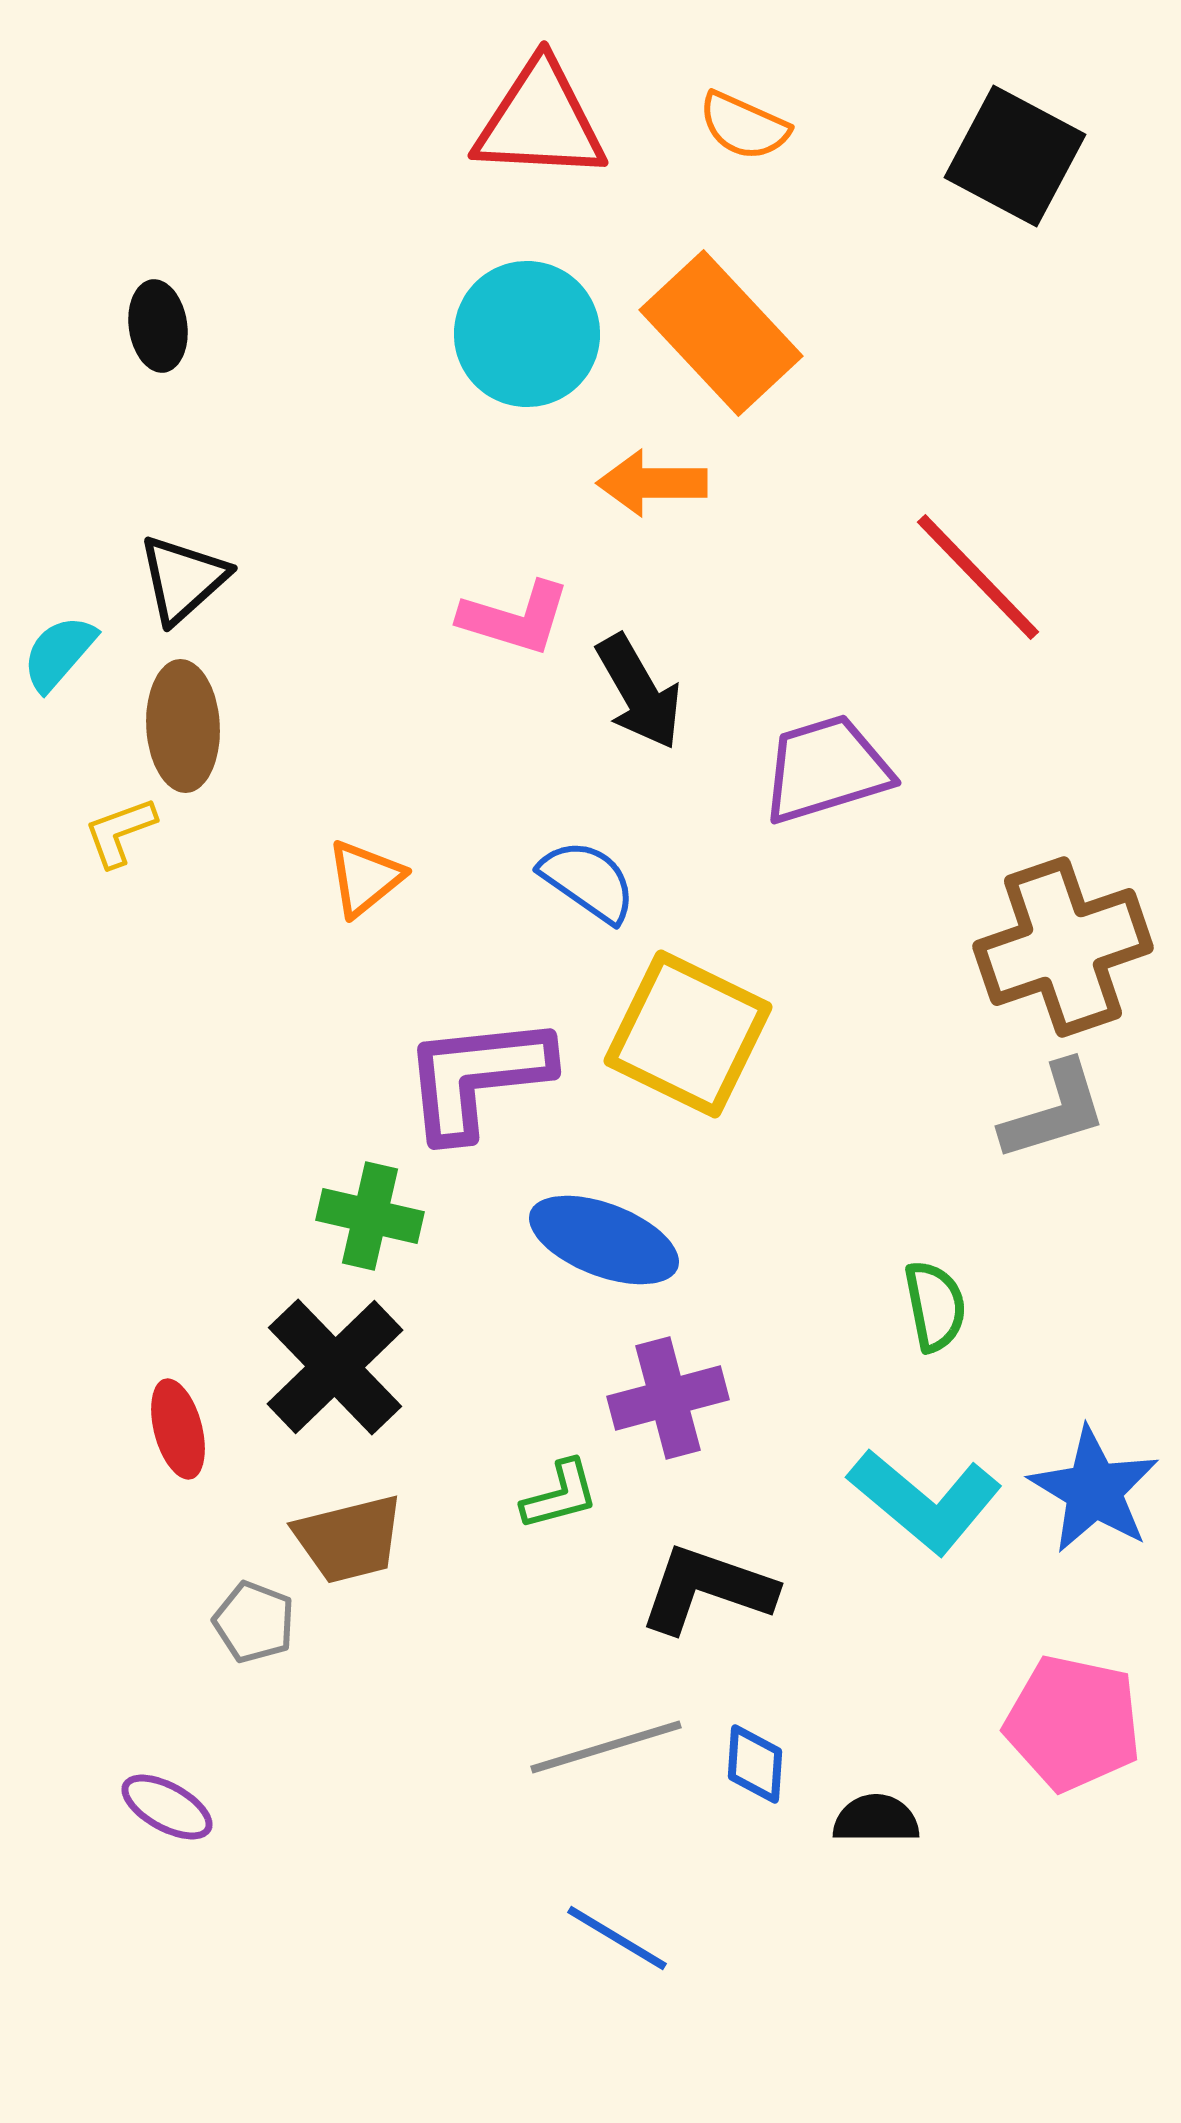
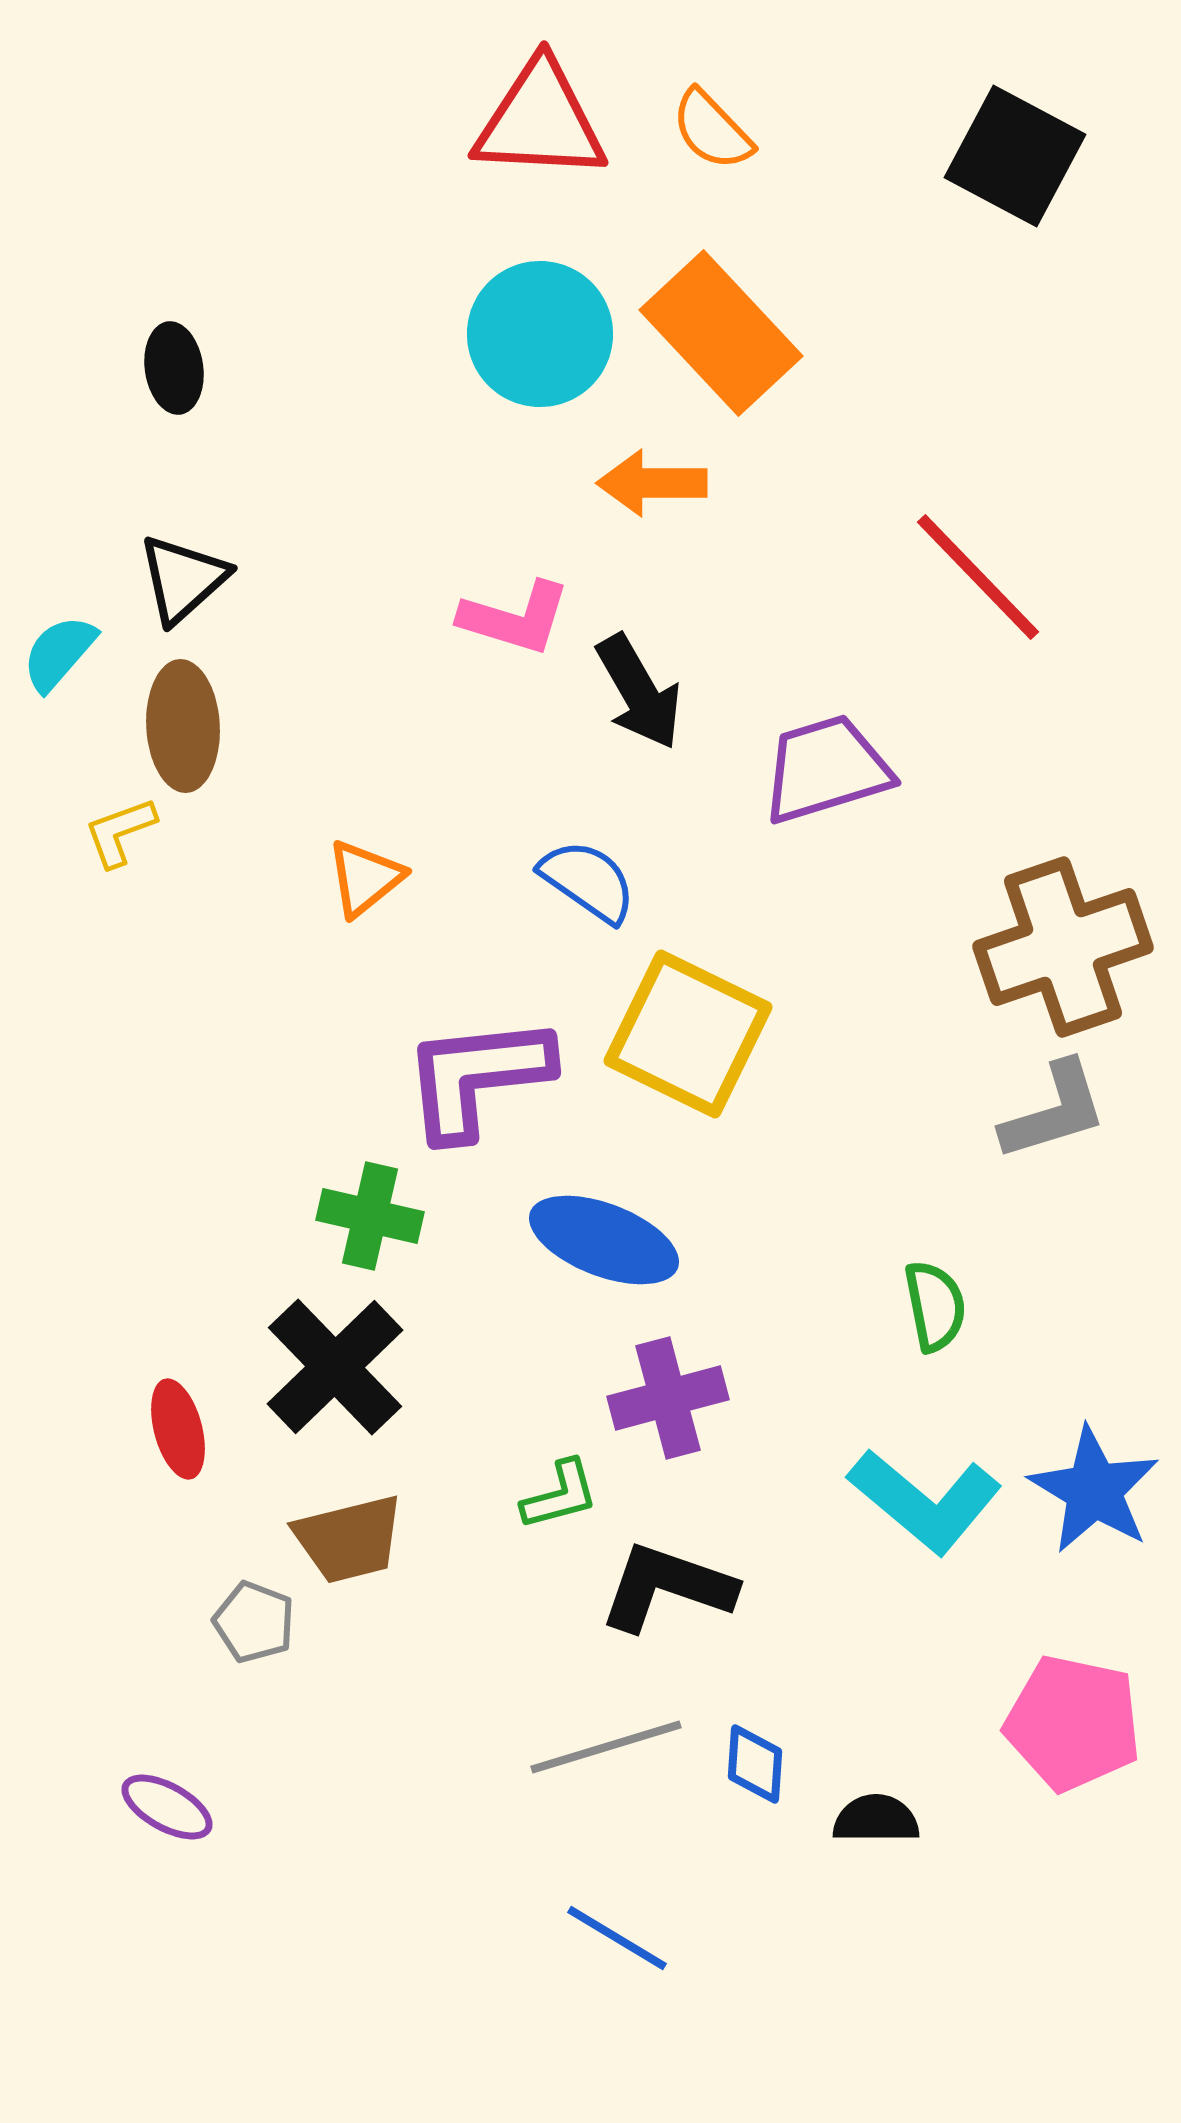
orange semicircle: moved 32 px left, 4 px down; rotated 22 degrees clockwise
black ellipse: moved 16 px right, 42 px down
cyan circle: moved 13 px right
black L-shape: moved 40 px left, 2 px up
